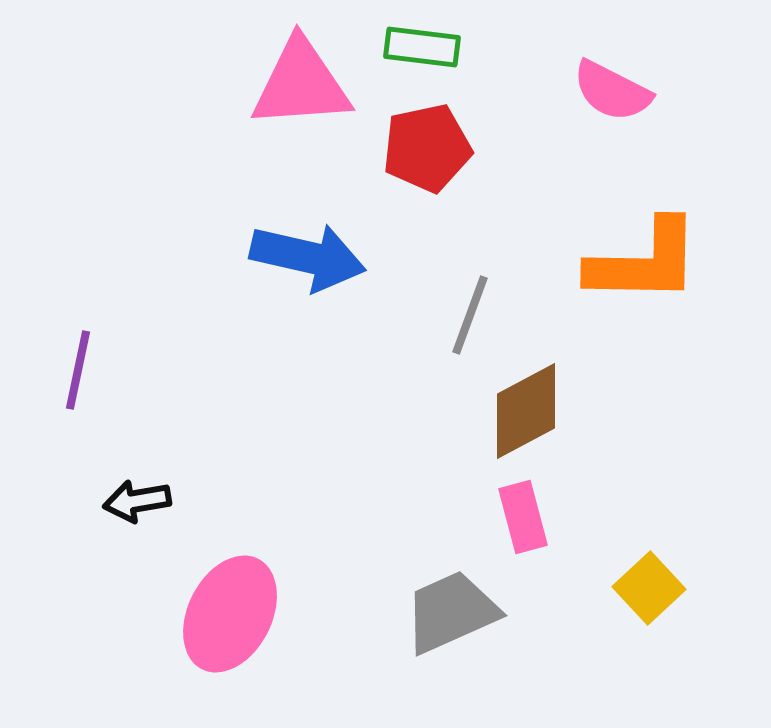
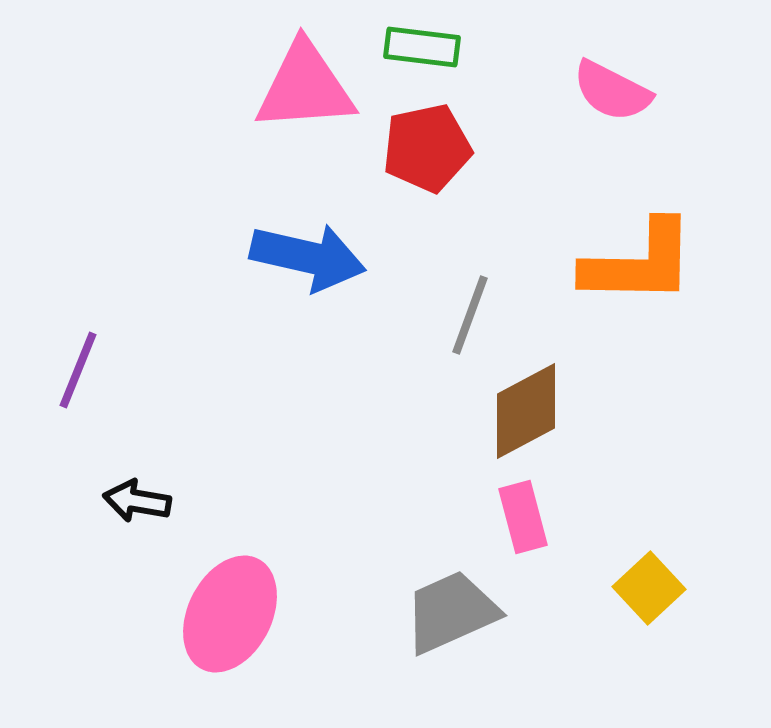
pink triangle: moved 4 px right, 3 px down
orange L-shape: moved 5 px left, 1 px down
purple line: rotated 10 degrees clockwise
black arrow: rotated 20 degrees clockwise
